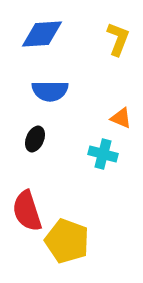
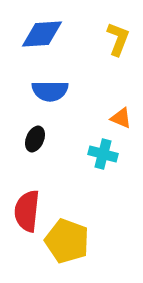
red semicircle: rotated 24 degrees clockwise
